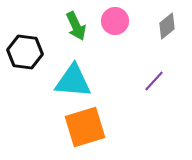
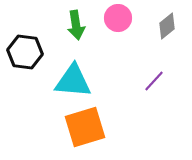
pink circle: moved 3 px right, 3 px up
green arrow: moved 1 px up; rotated 16 degrees clockwise
